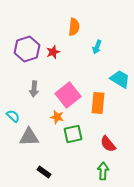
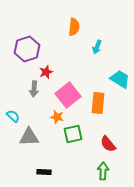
red star: moved 7 px left, 20 px down
black rectangle: rotated 32 degrees counterclockwise
